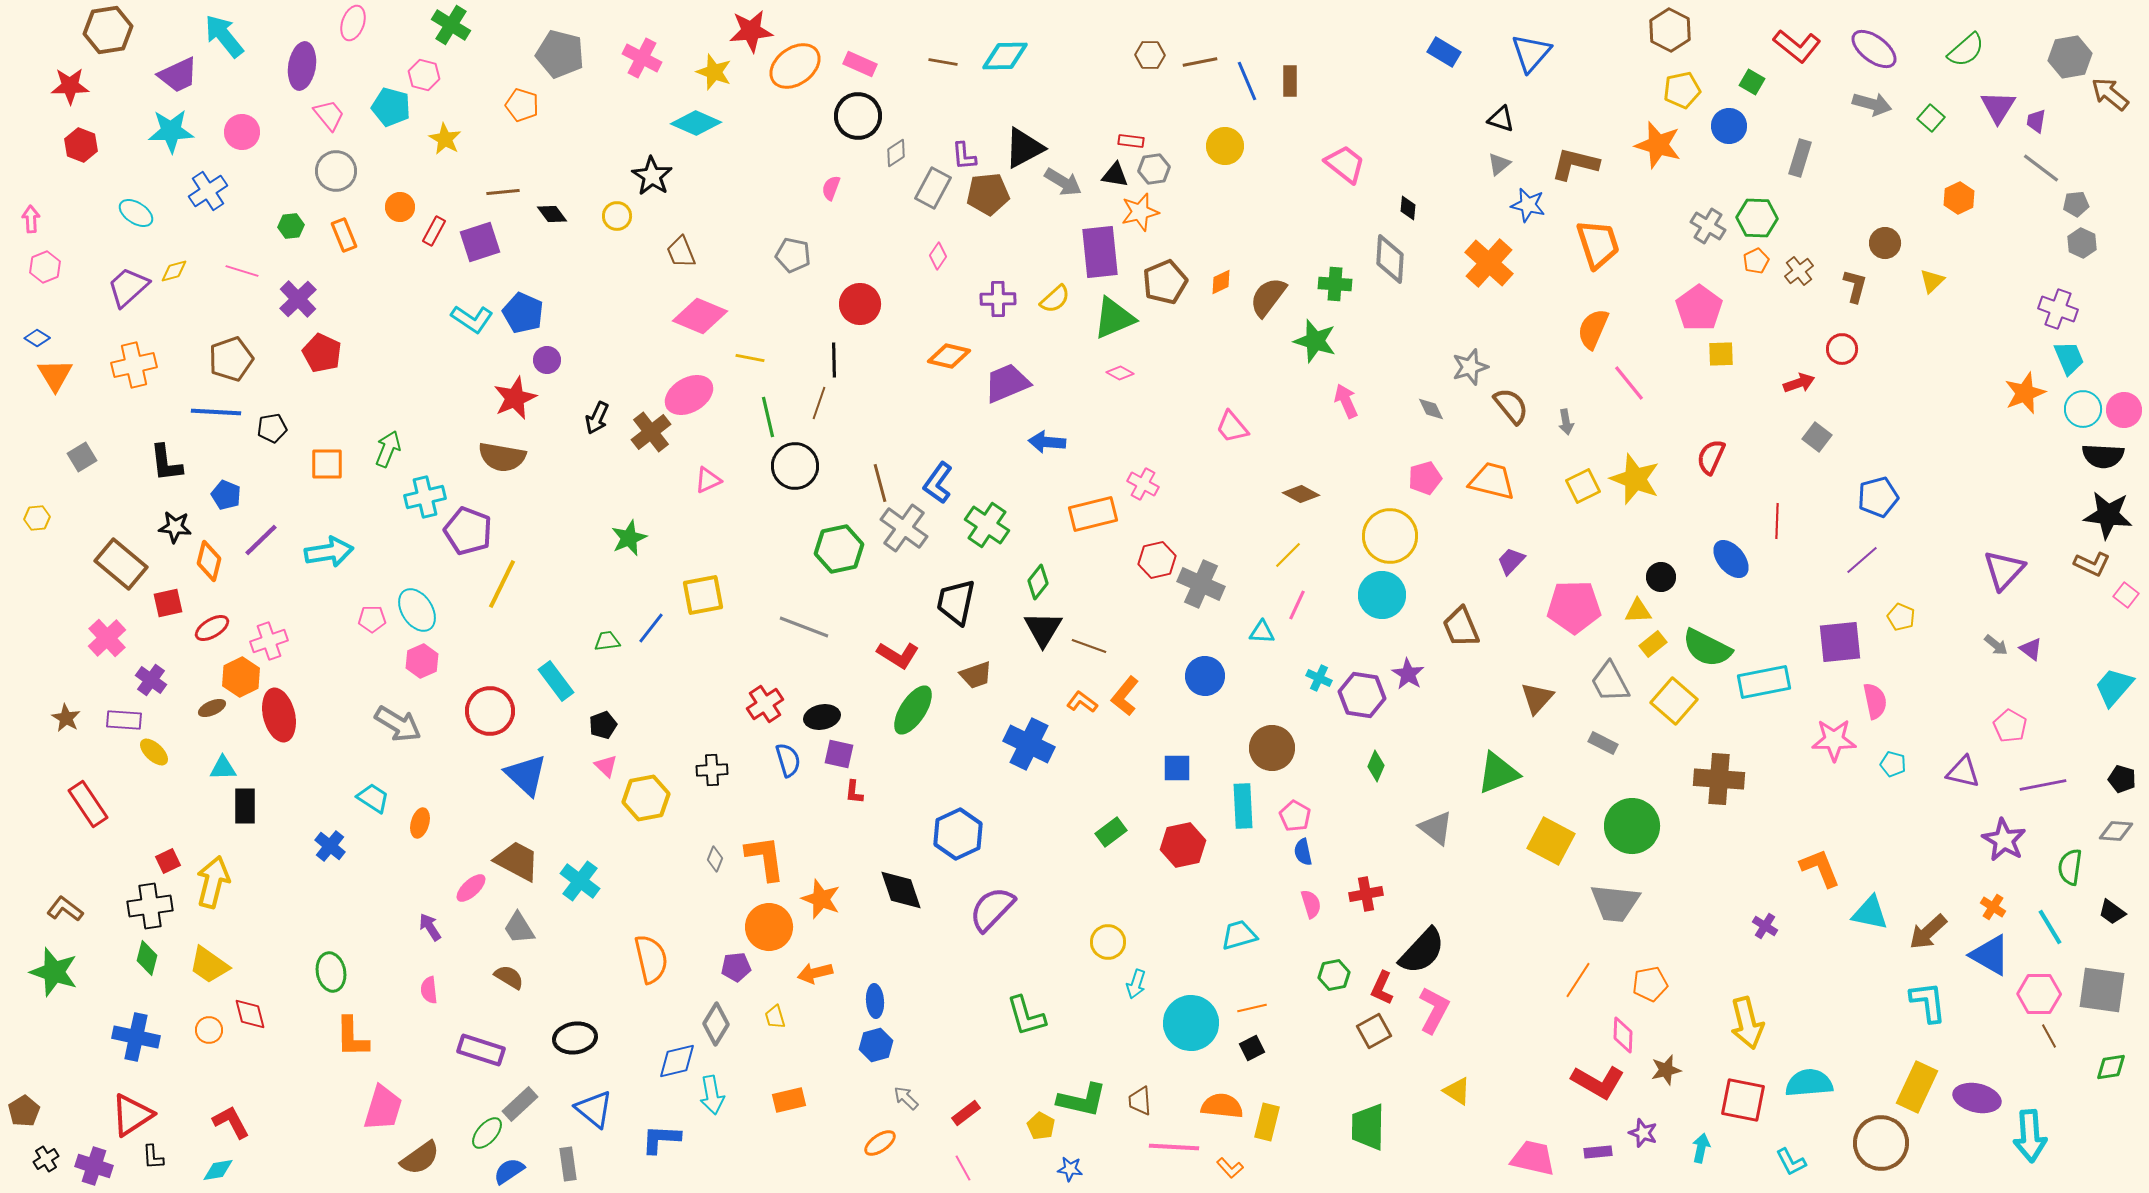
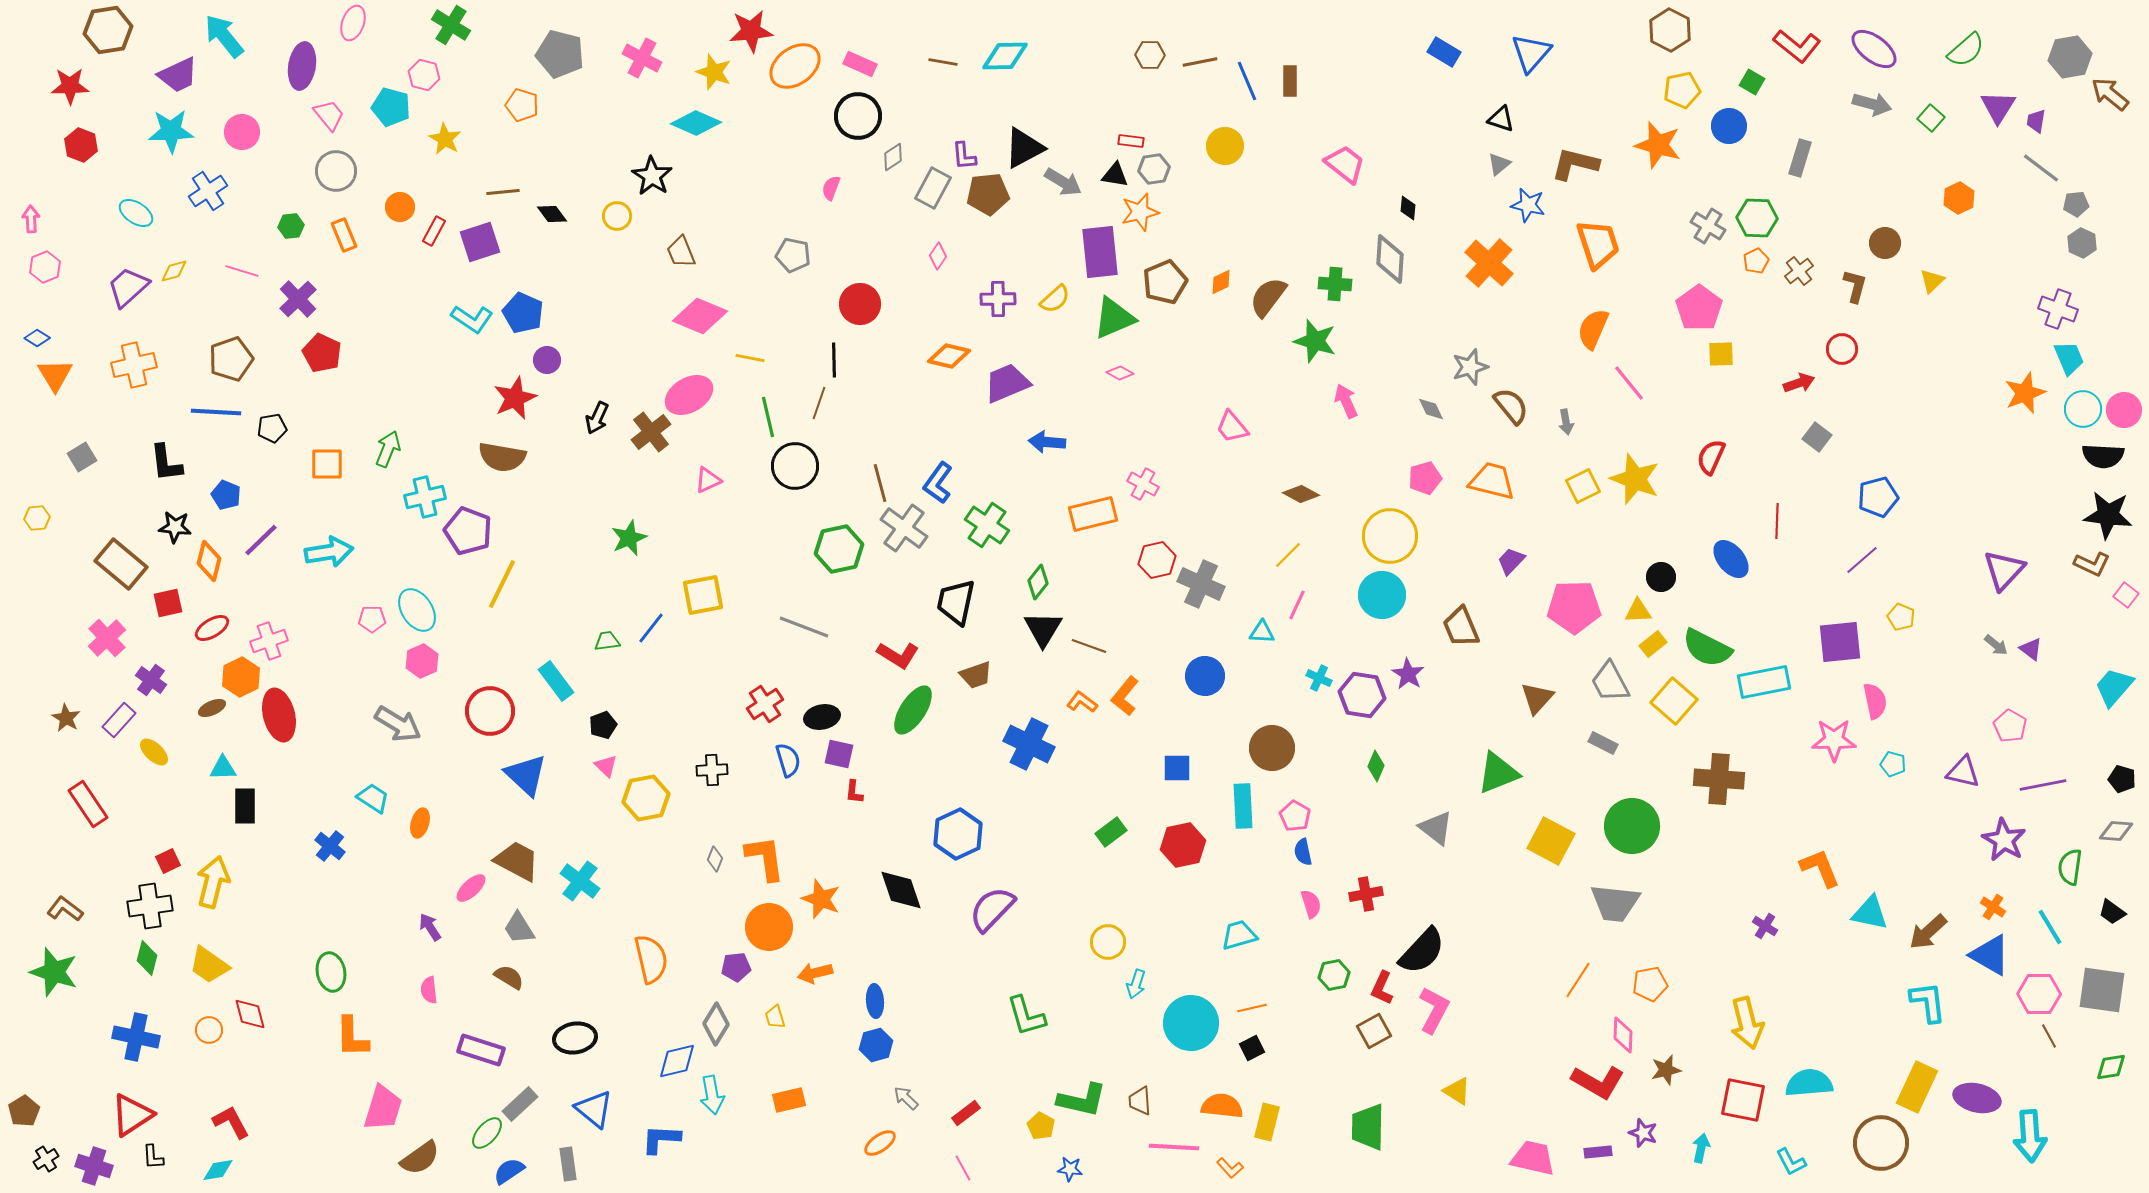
gray diamond at (896, 153): moved 3 px left, 4 px down
purple rectangle at (124, 720): moved 5 px left; rotated 52 degrees counterclockwise
